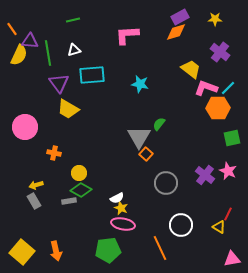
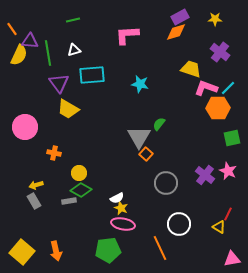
yellow trapezoid at (191, 69): rotated 20 degrees counterclockwise
white circle at (181, 225): moved 2 px left, 1 px up
